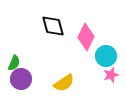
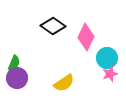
black diamond: rotated 40 degrees counterclockwise
cyan circle: moved 1 px right, 2 px down
pink star: moved 1 px left, 1 px up
purple circle: moved 4 px left, 1 px up
